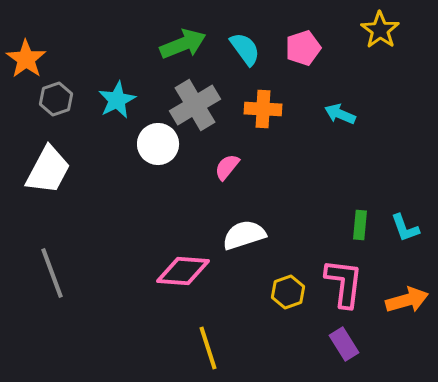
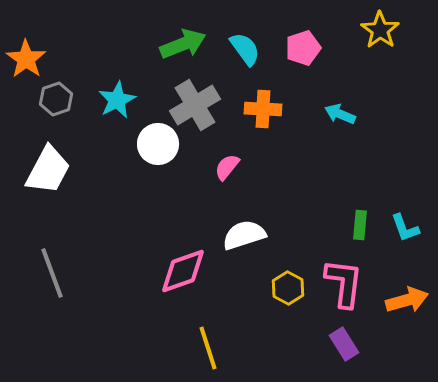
pink diamond: rotated 24 degrees counterclockwise
yellow hexagon: moved 4 px up; rotated 12 degrees counterclockwise
